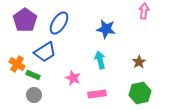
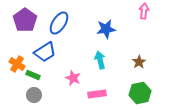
blue star: rotated 18 degrees counterclockwise
